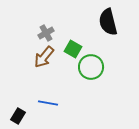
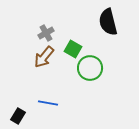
green circle: moved 1 px left, 1 px down
